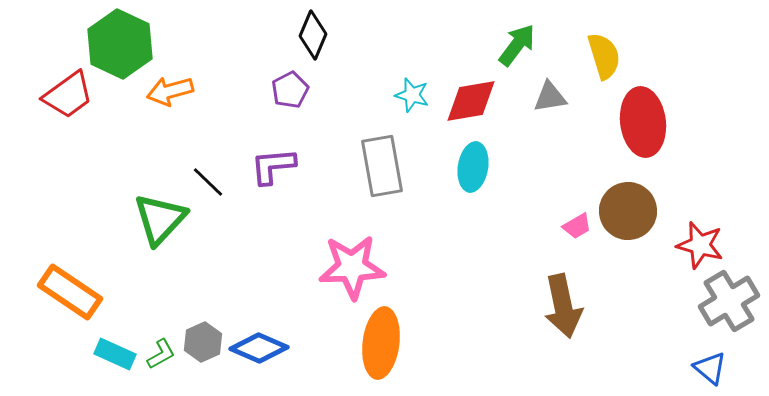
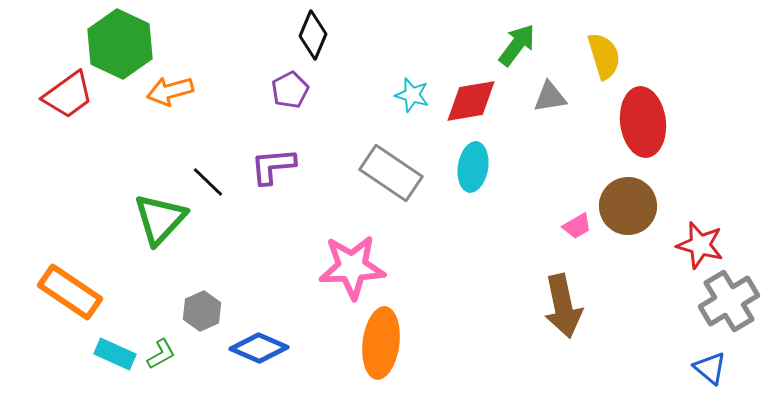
gray rectangle: moved 9 px right, 7 px down; rotated 46 degrees counterclockwise
brown circle: moved 5 px up
gray hexagon: moved 1 px left, 31 px up
